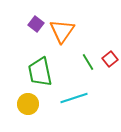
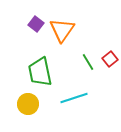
orange triangle: moved 1 px up
